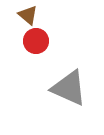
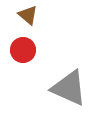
red circle: moved 13 px left, 9 px down
